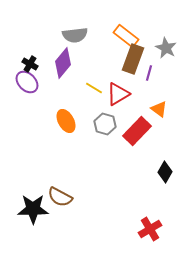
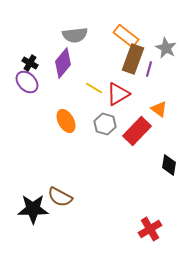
black cross: moved 1 px up
purple line: moved 4 px up
black diamond: moved 4 px right, 7 px up; rotated 20 degrees counterclockwise
